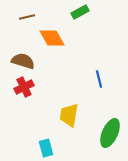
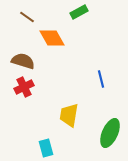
green rectangle: moved 1 px left
brown line: rotated 49 degrees clockwise
blue line: moved 2 px right
